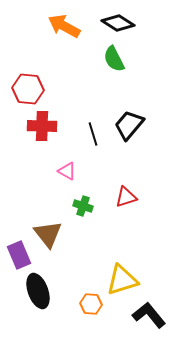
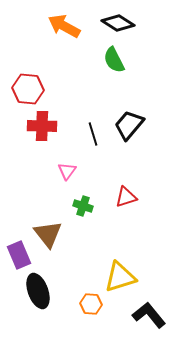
green semicircle: moved 1 px down
pink triangle: rotated 36 degrees clockwise
yellow triangle: moved 2 px left, 3 px up
